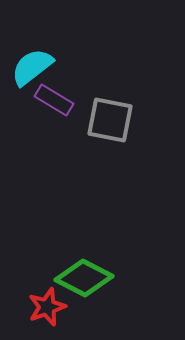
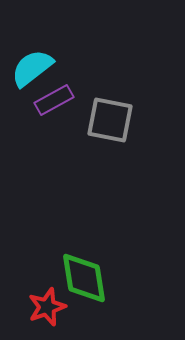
cyan semicircle: moved 1 px down
purple rectangle: rotated 60 degrees counterclockwise
green diamond: rotated 54 degrees clockwise
